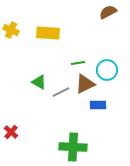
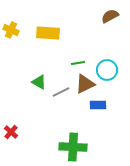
brown semicircle: moved 2 px right, 4 px down
